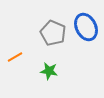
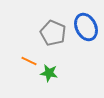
orange line: moved 14 px right, 4 px down; rotated 56 degrees clockwise
green star: moved 2 px down
